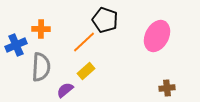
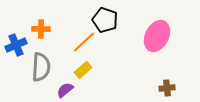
yellow rectangle: moved 3 px left, 1 px up
